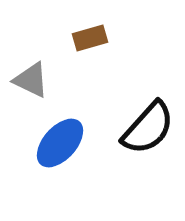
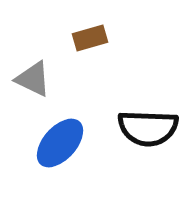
gray triangle: moved 2 px right, 1 px up
black semicircle: rotated 50 degrees clockwise
